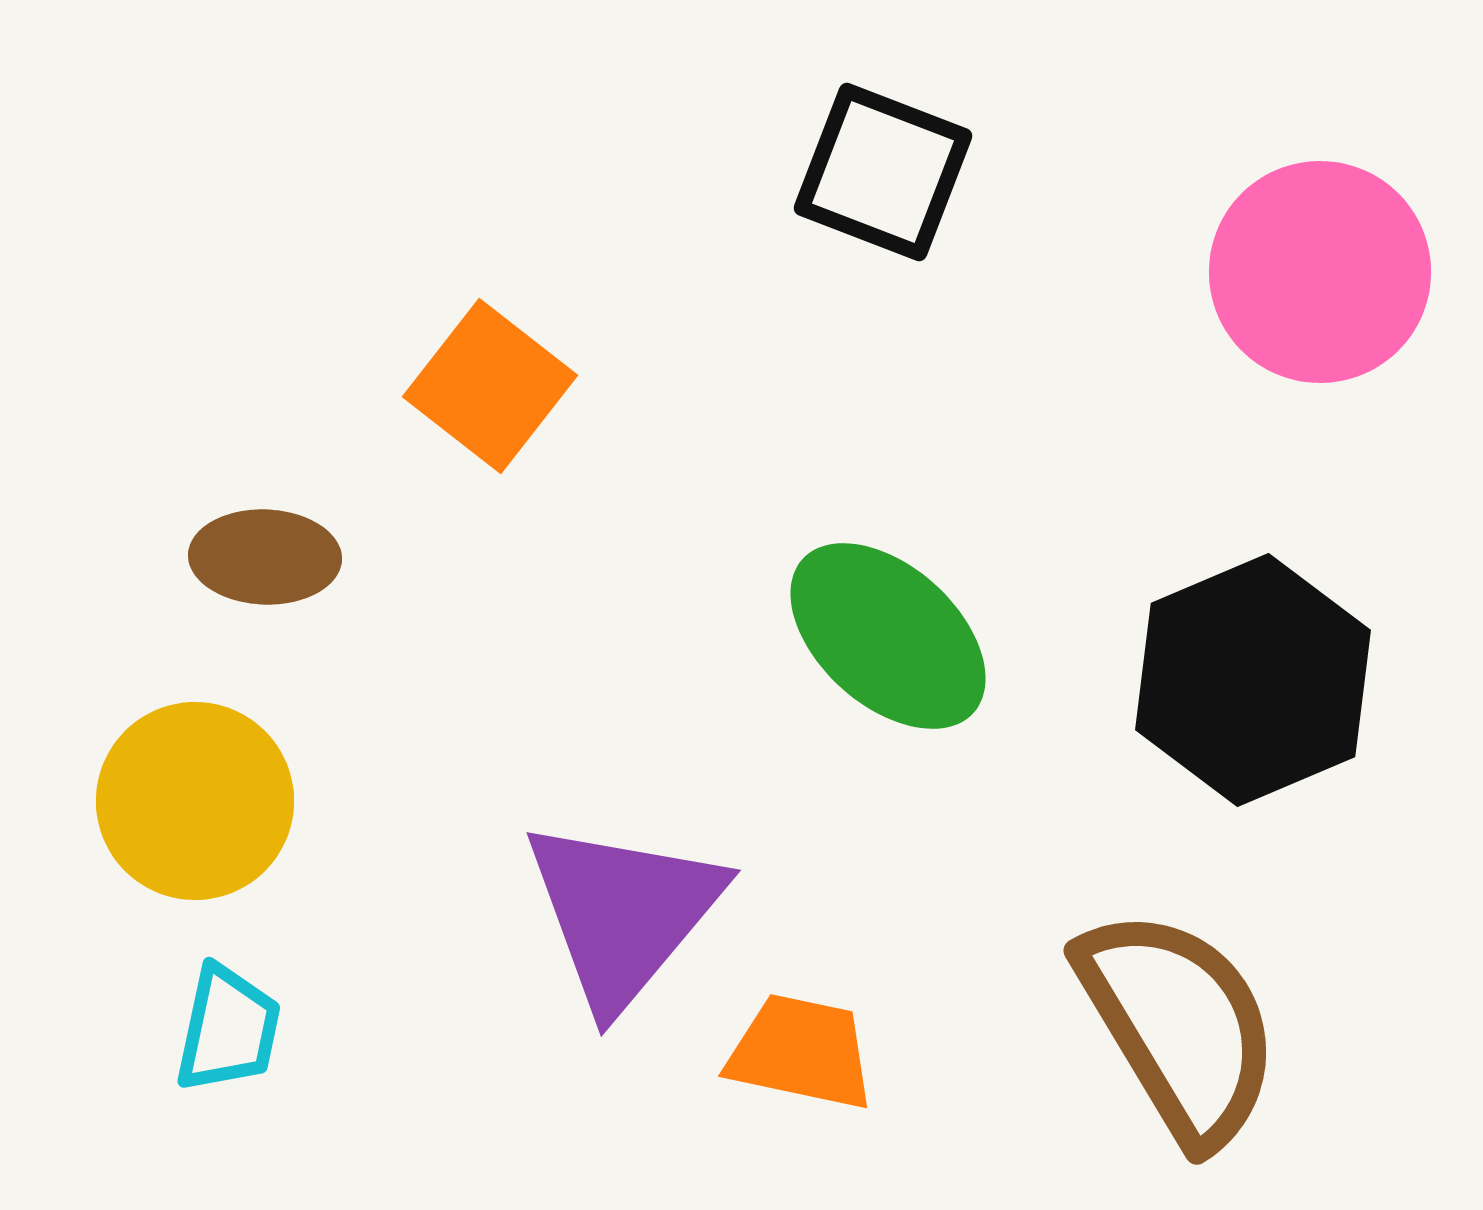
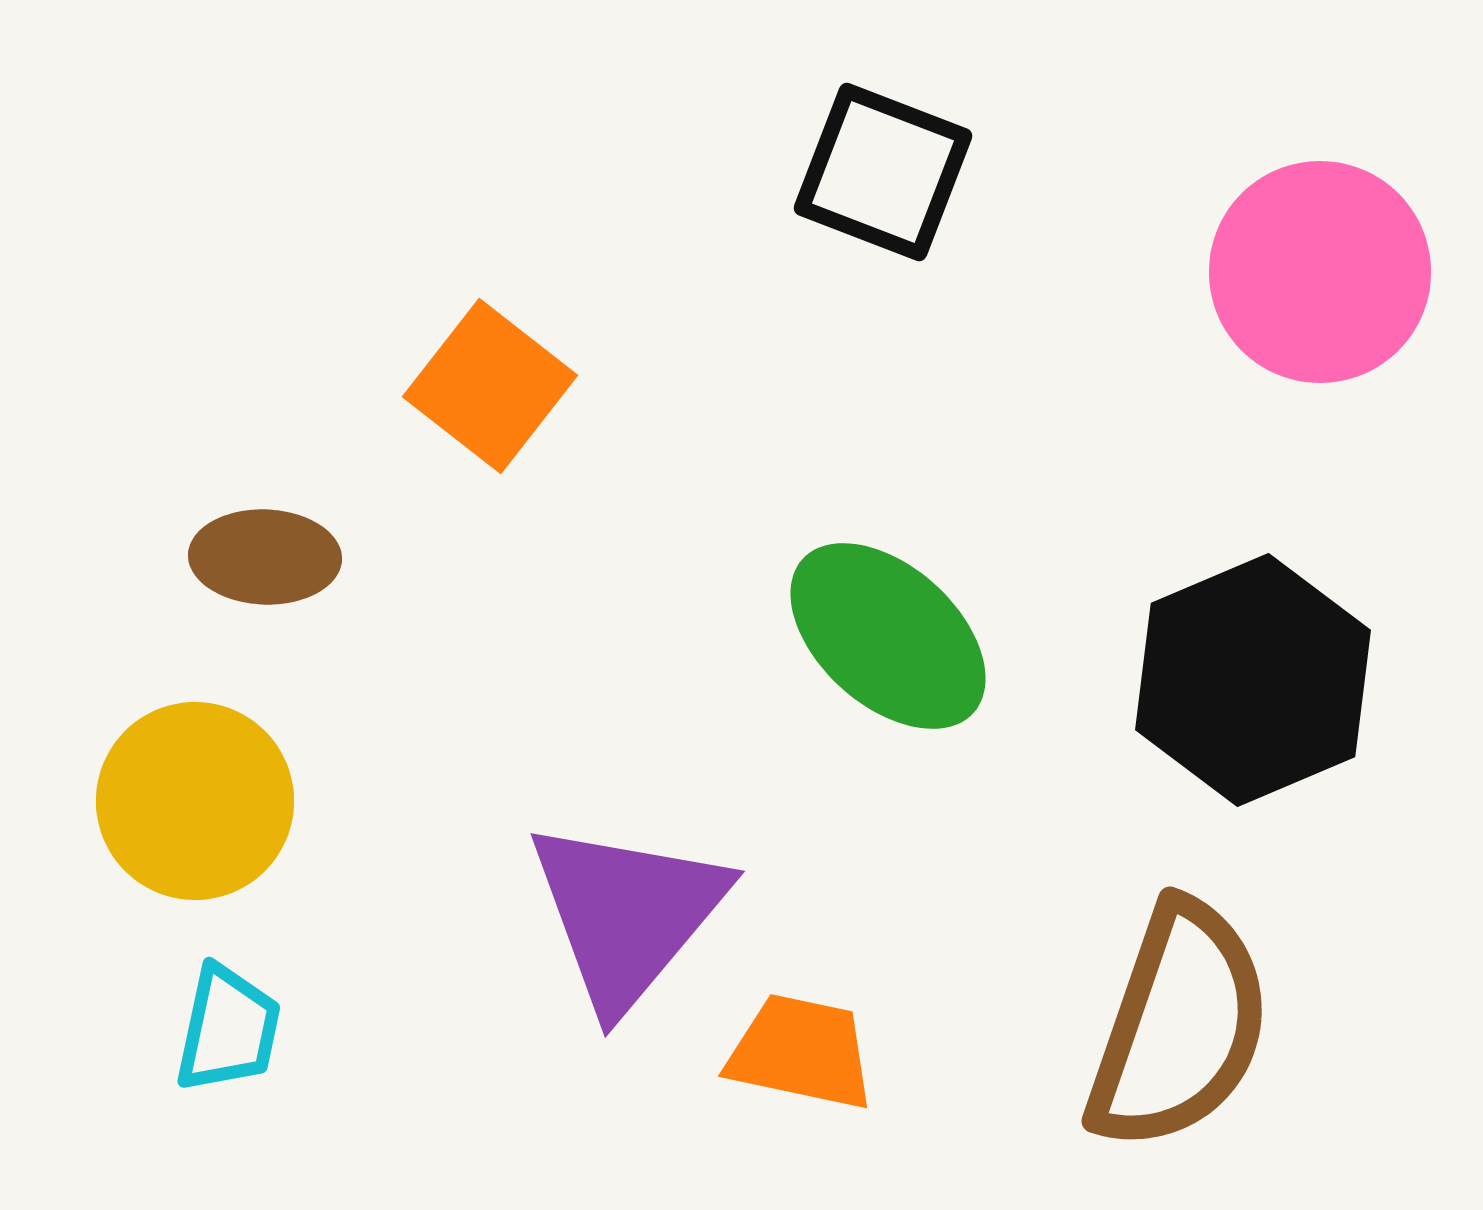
purple triangle: moved 4 px right, 1 px down
brown semicircle: rotated 50 degrees clockwise
